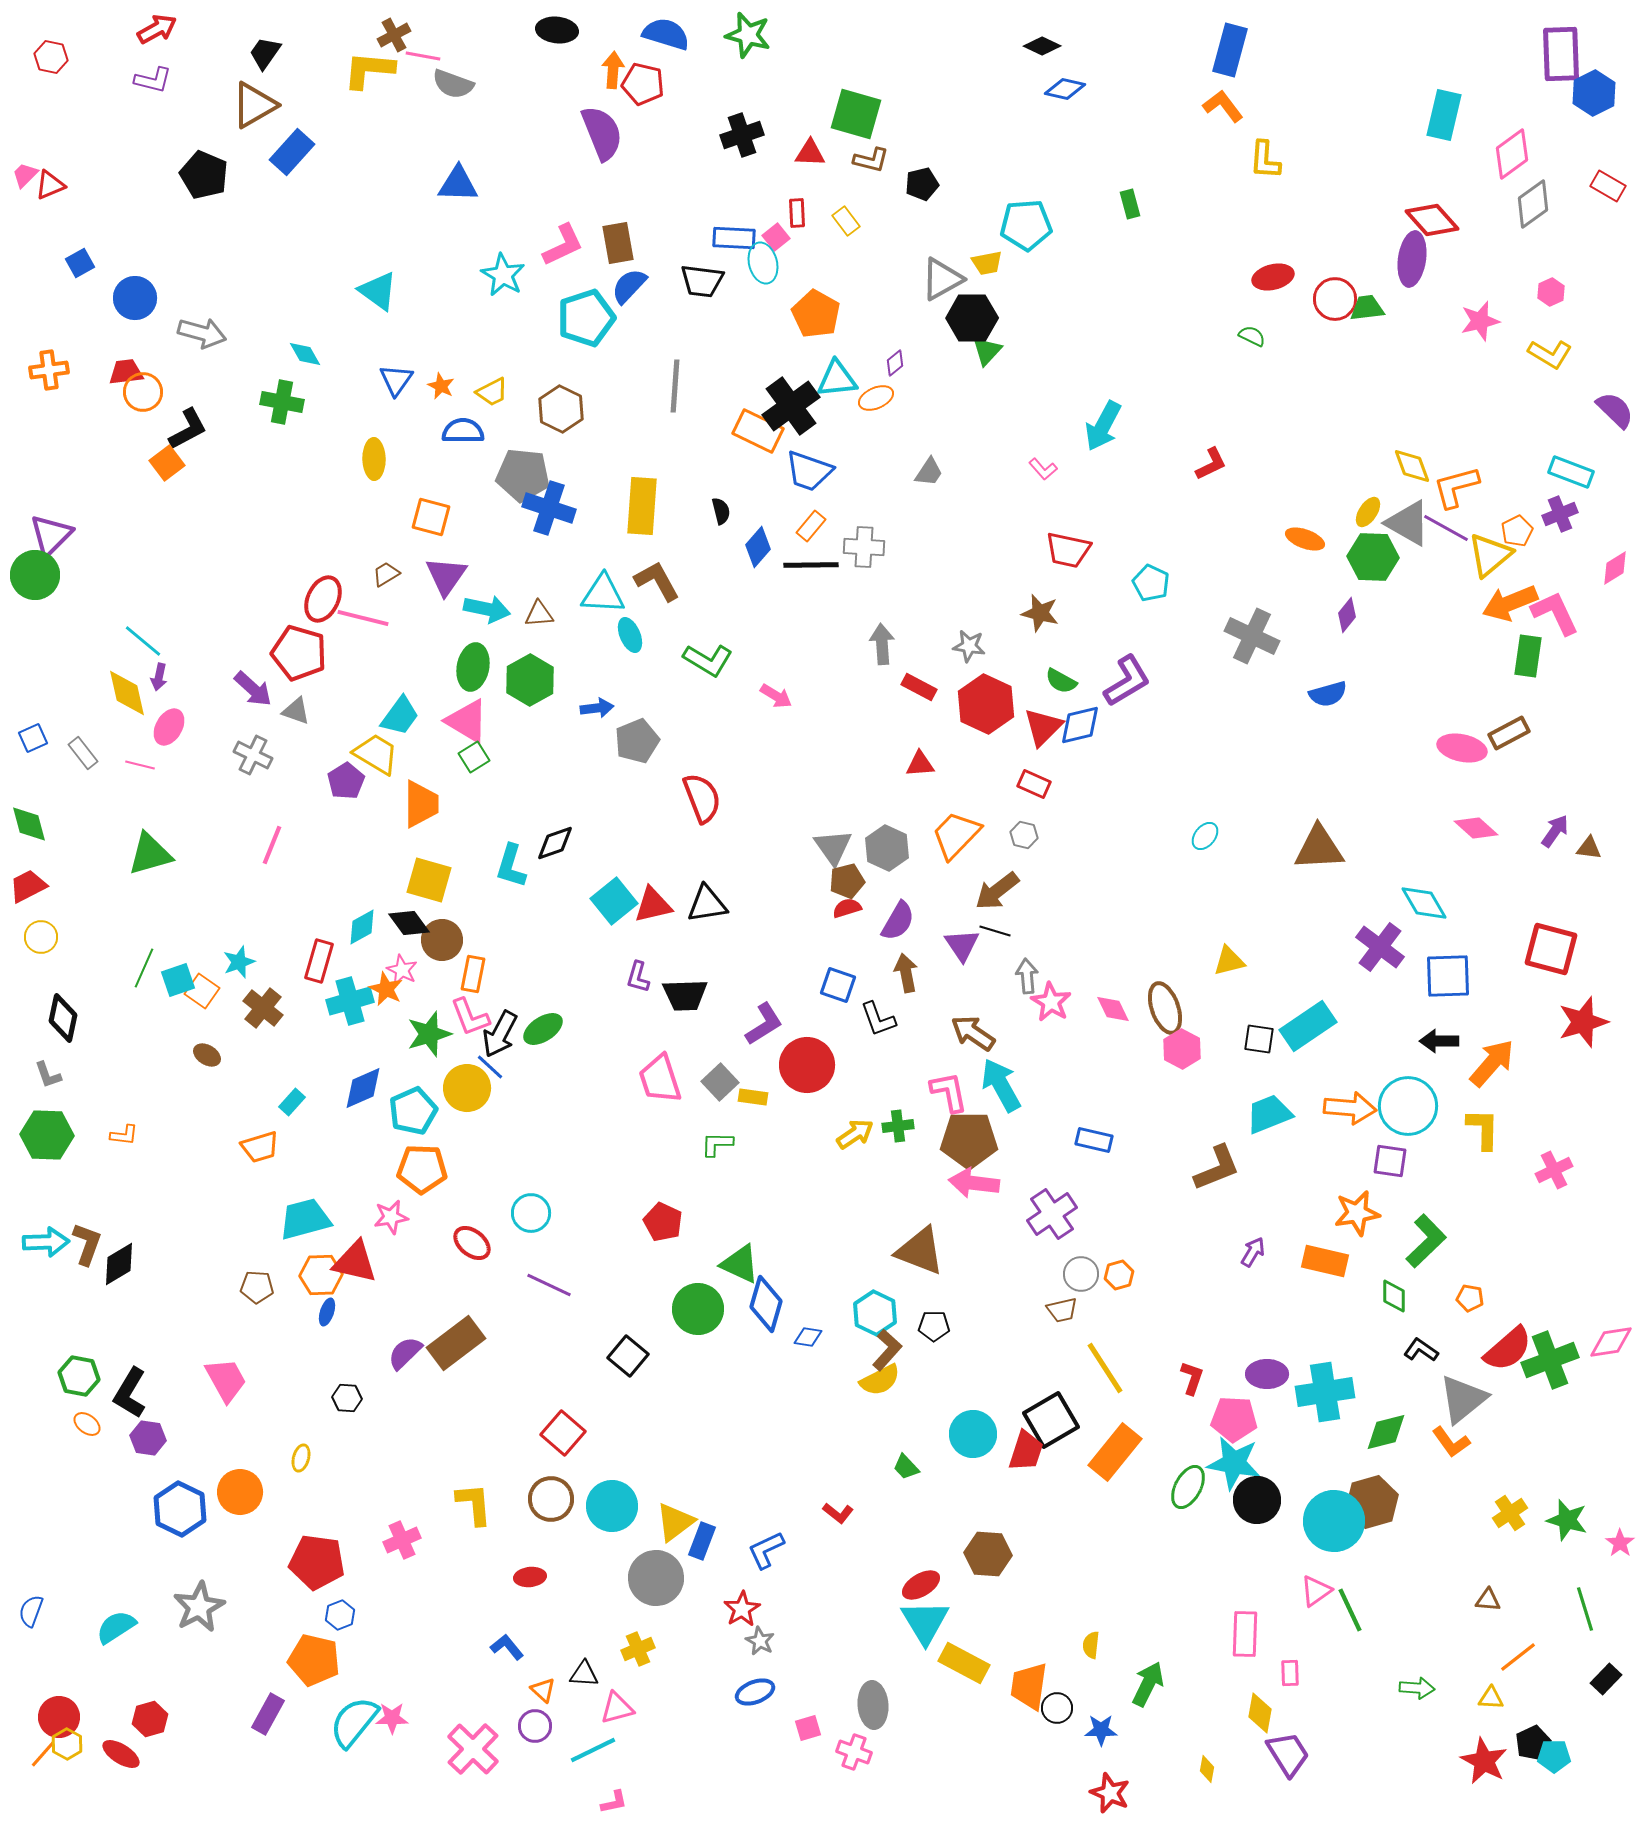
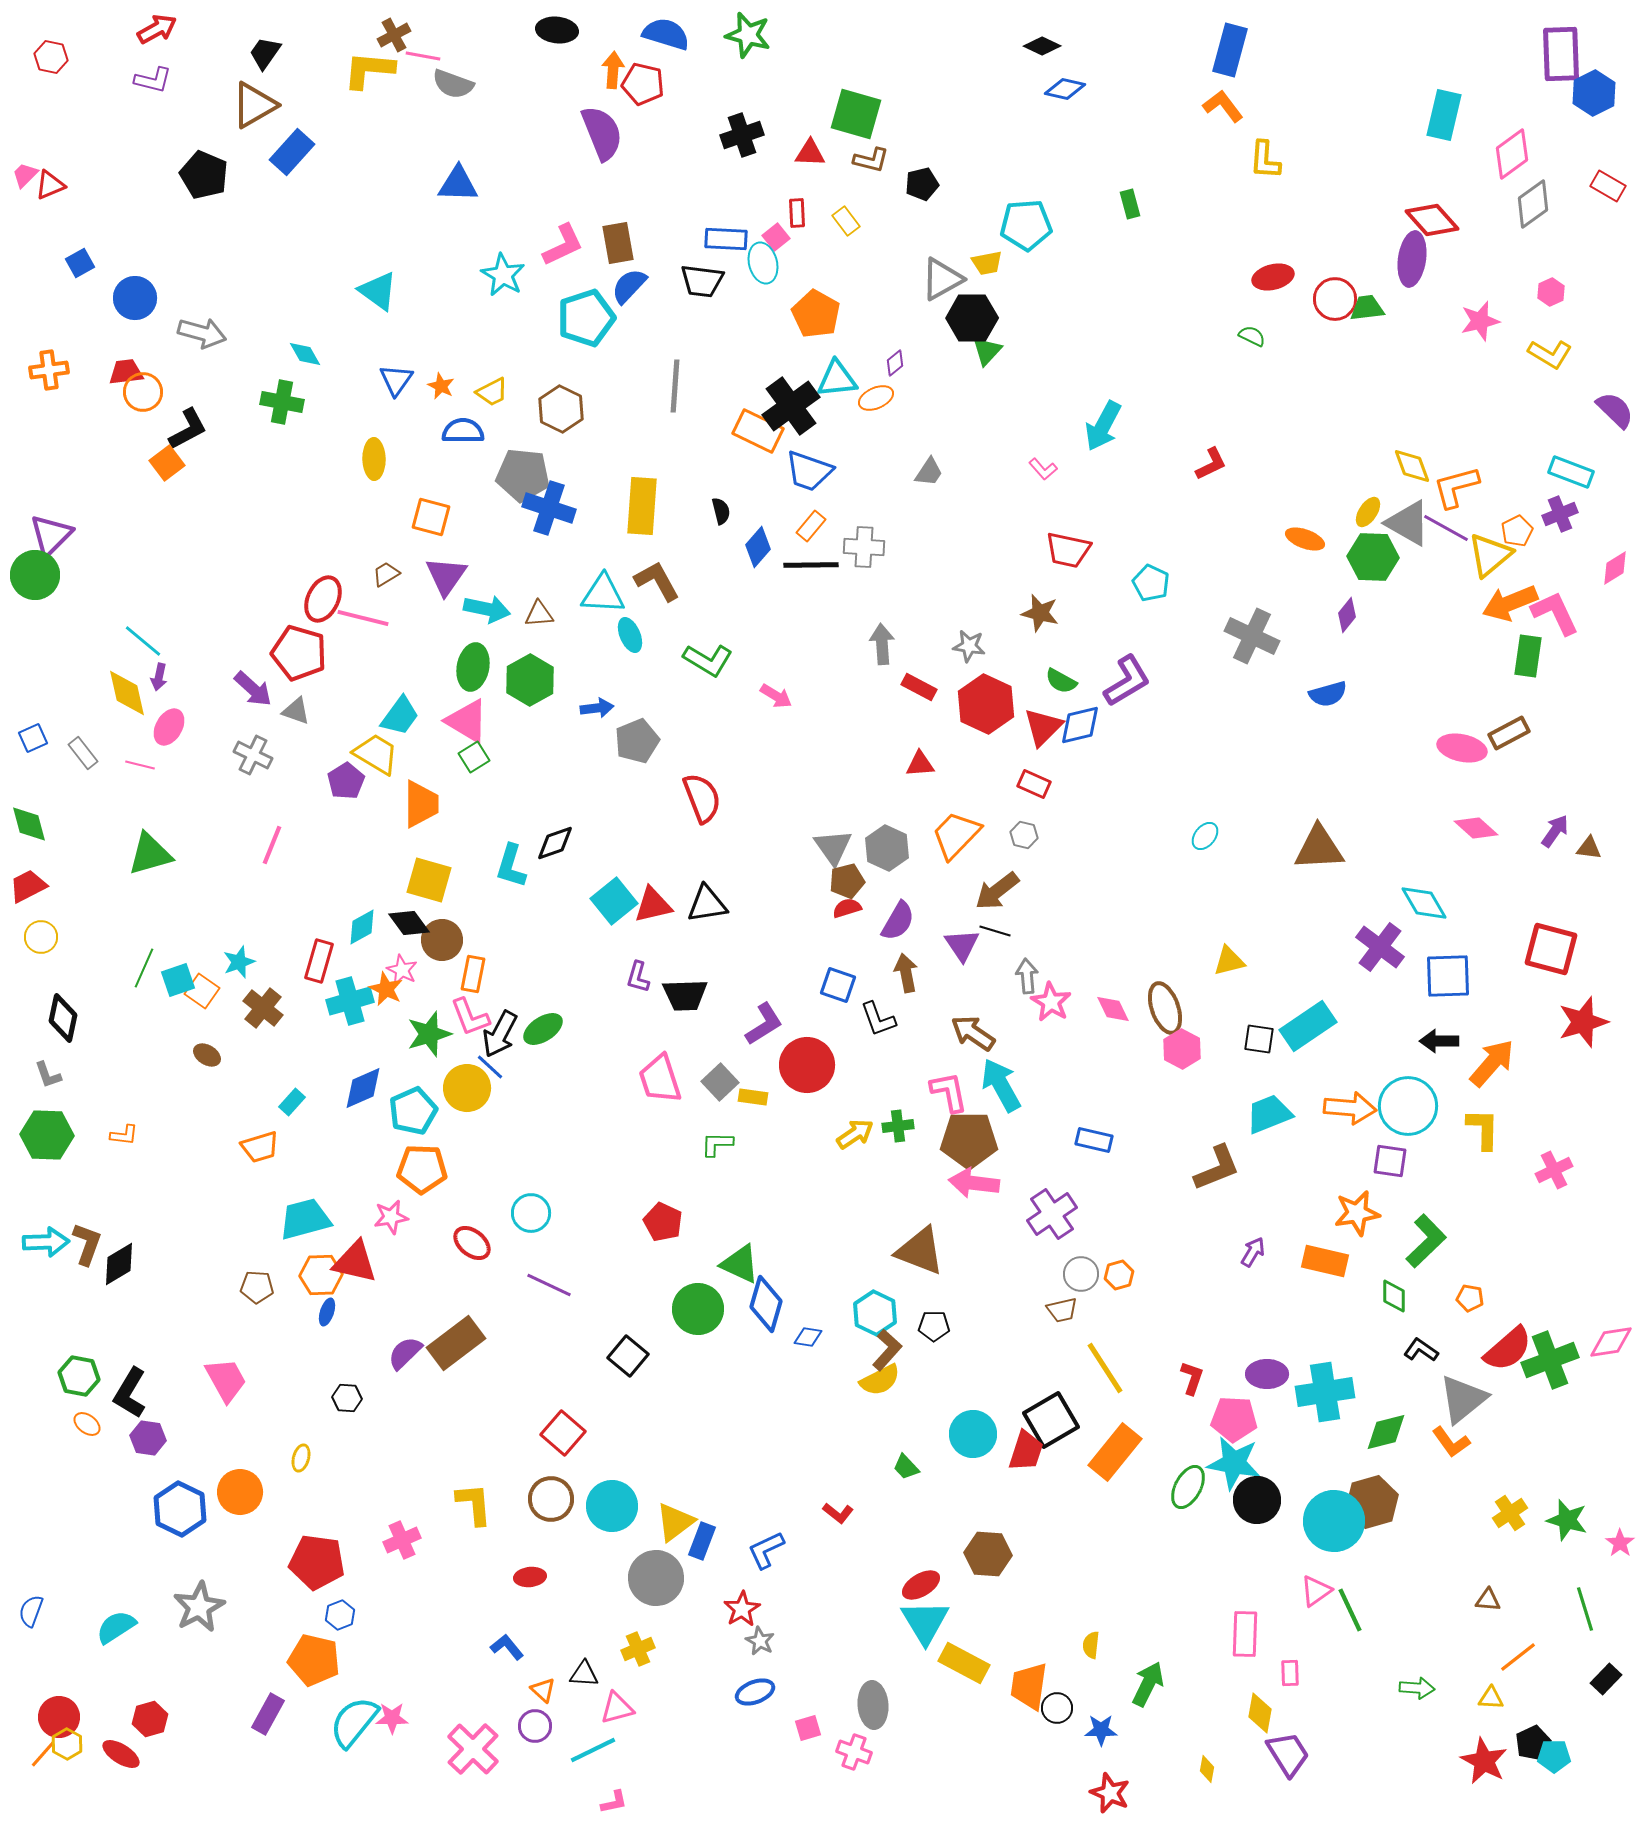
blue rectangle at (734, 238): moved 8 px left, 1 px down
